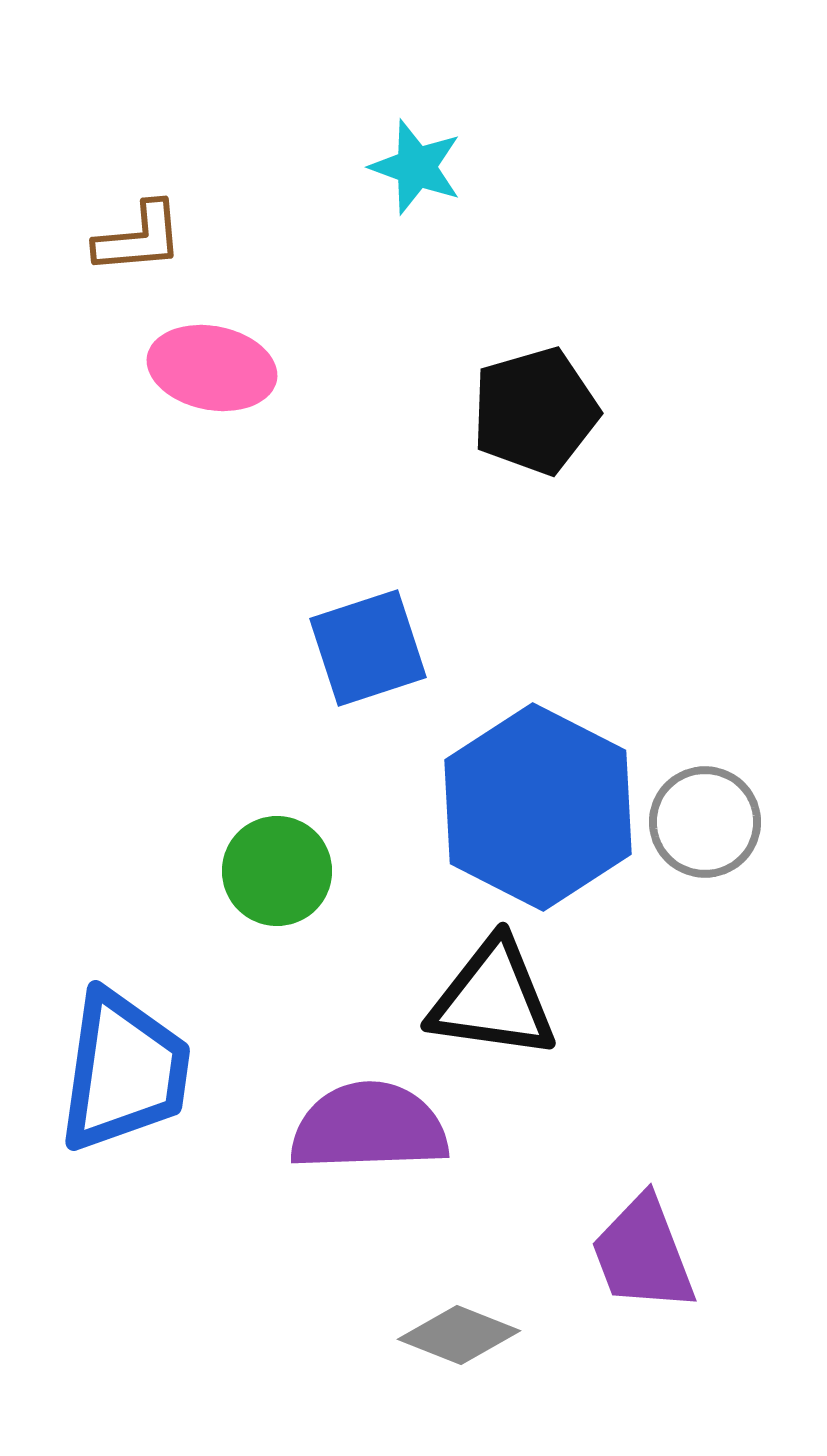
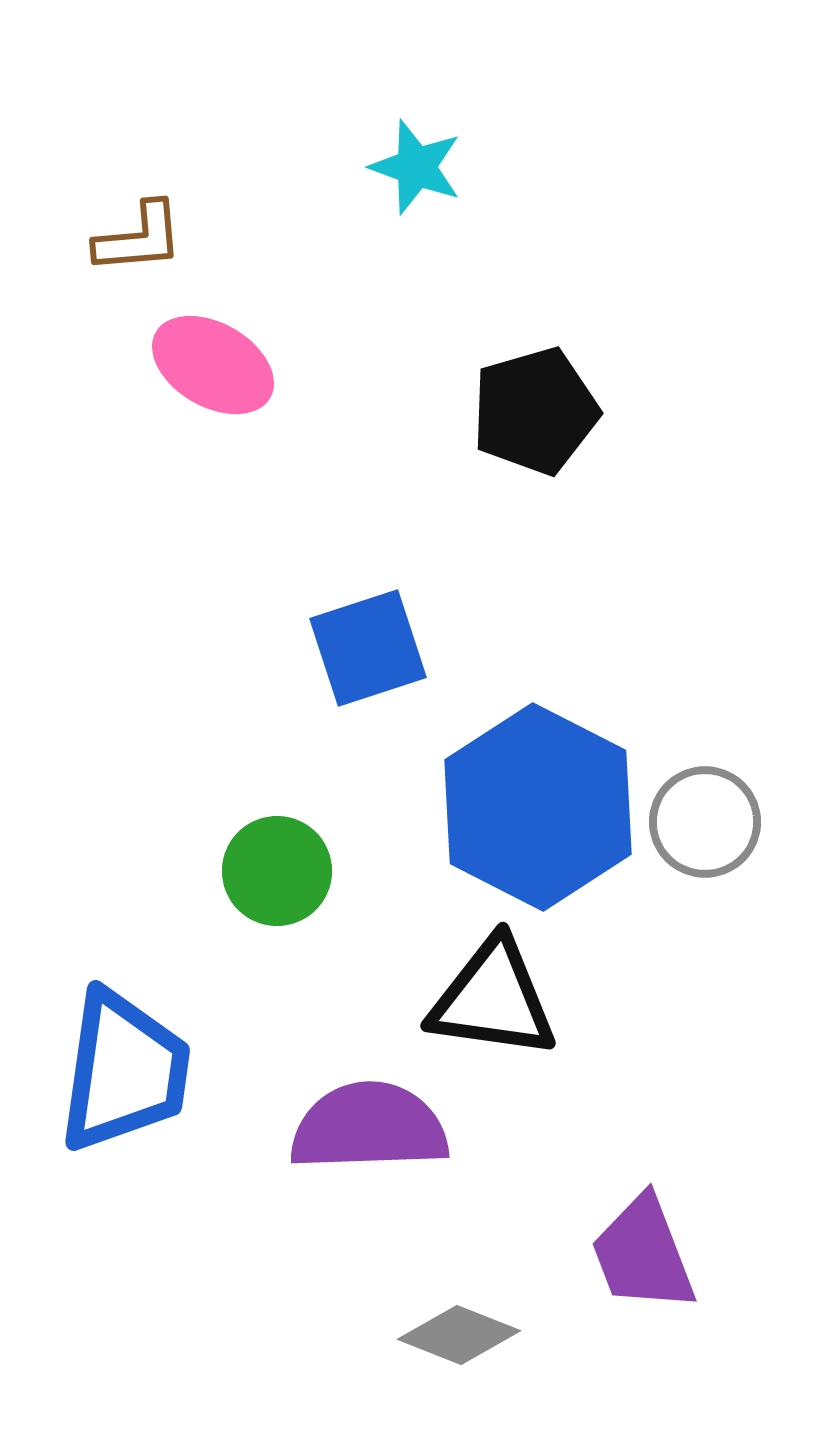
pink ellipse: moved 1 px right, 3 px up; rotated 19 degrees clockwise
